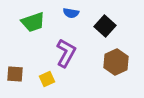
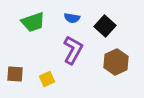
blue semicircle: moved 1 px right, 5 px down
purple L-shape: moved 7 px right, 3 px up
